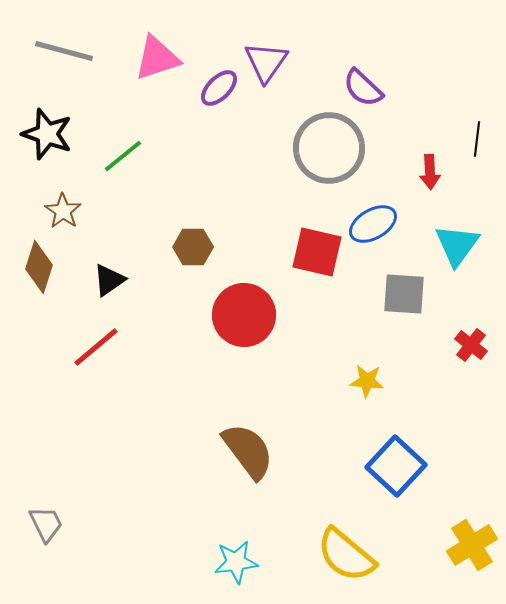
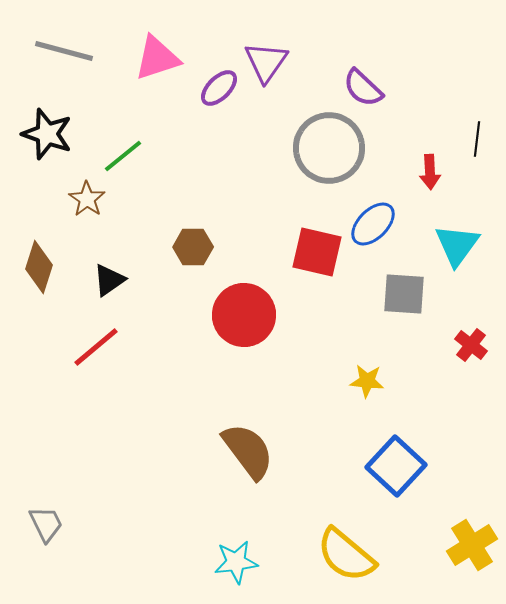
brown star: moved 24 px right, 12 px up
blue ellipse: rotated 15 degrees counterclockwise
